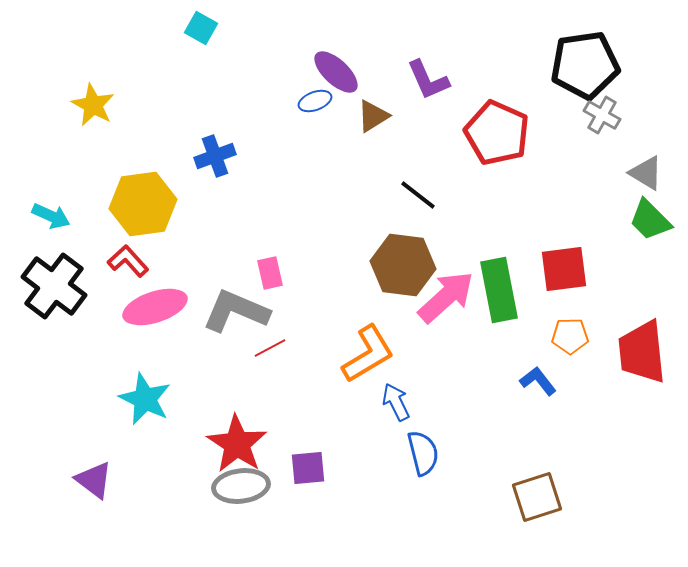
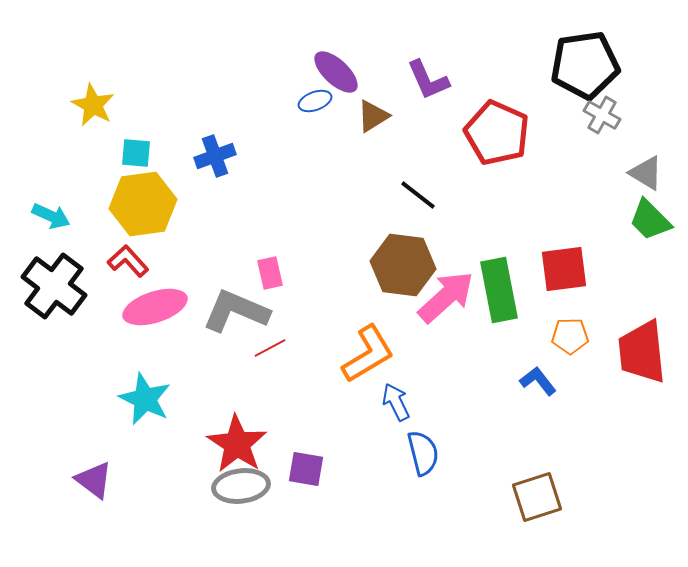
cyan square: moved 65 px left, 125 px down; rotated 24 degrees counterclockwise
purple square: moved 2 px left, 1 px down; rotated 15 degrees clockwise
